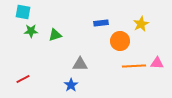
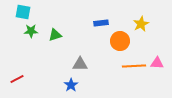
red line: moved 6 px left
